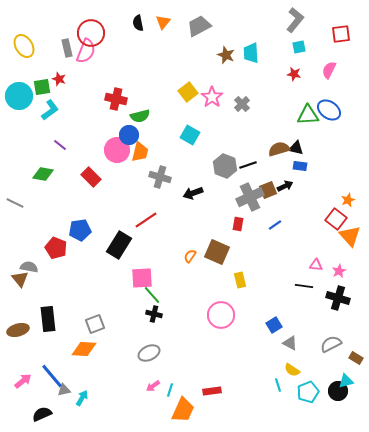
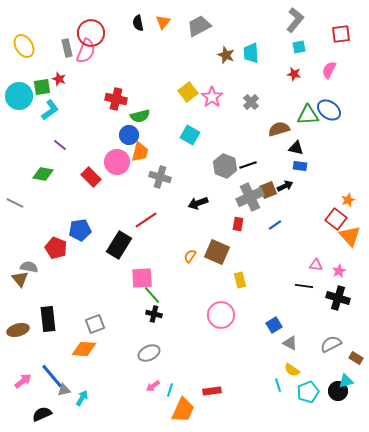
gray cross at (242, 104): moved 9 px right, 2 px up
brown semicircle at (279, 149): moved 20 px up
pink circle at (117, 150): moved 12 px down
black arrow at (193, 193): moved 5 px right, 10 px down
